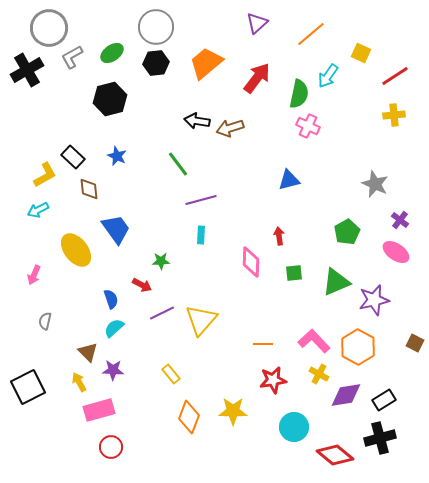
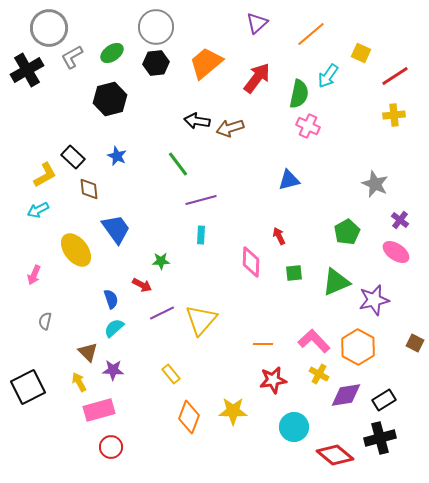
red arrow at (279, 236): rotated 18 degrees counterclockwise
